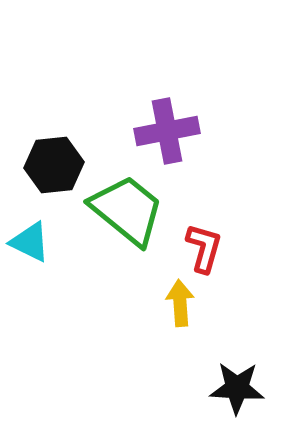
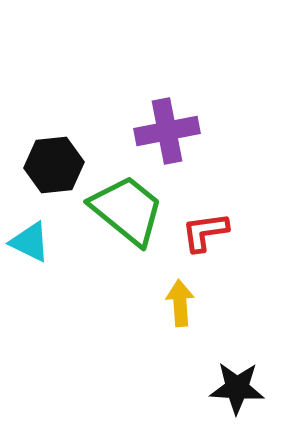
red L-shape: moved 1 px right, 16 px up; rotated 114 degrees counterclockwise
